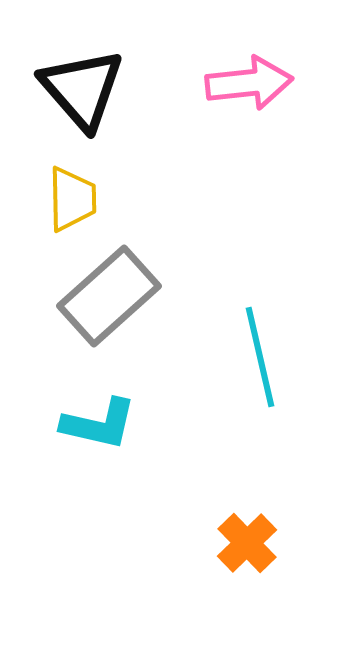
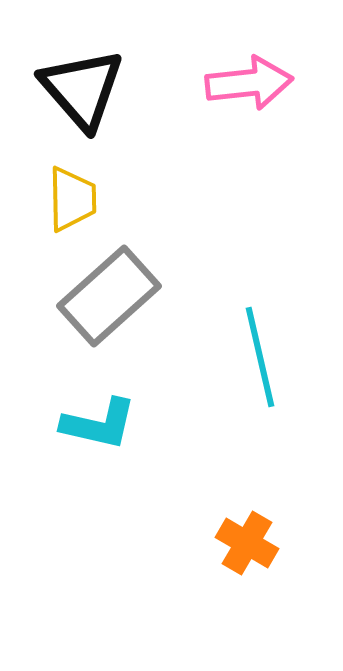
orange cross: rotated 16 degrees counterclockwise
